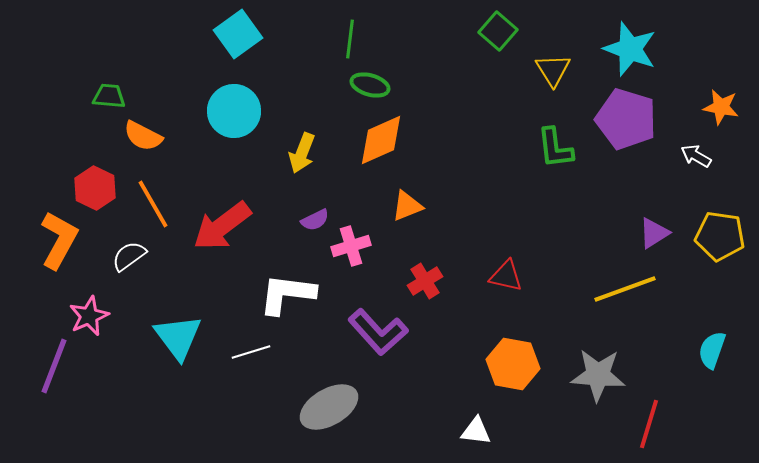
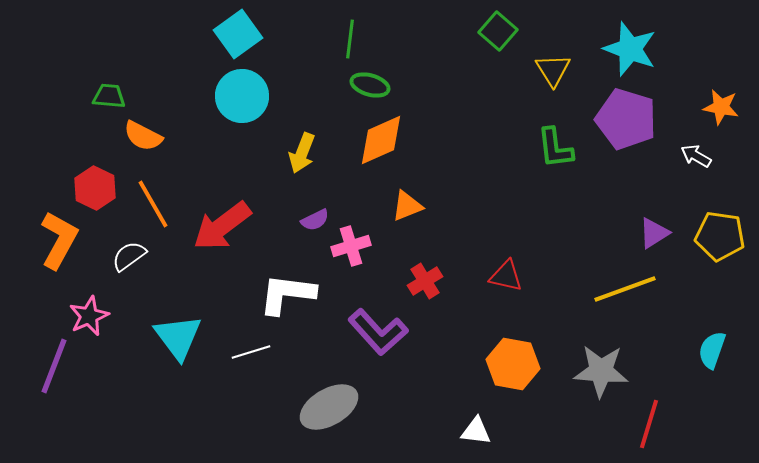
cyan circle: moved 8 px right, 15 px up
gray star: moved 3 px right, 4 px up
